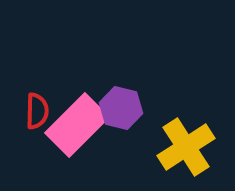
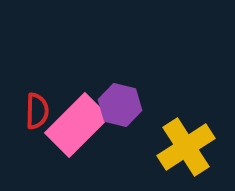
purple hexagon: moved 1 px left, 3 px up
